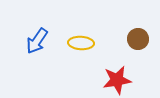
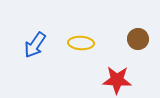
blue arrow: moved 2 px left, 4 px down
red star: rotated 12 degrees clockwise
